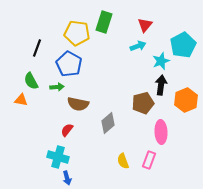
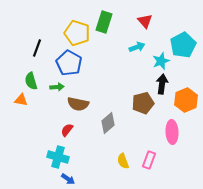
red triangle: moved 4 px up; rotated 21 degrees counterclockwise
yellow pentagon: rotated 10 degrees clockwise
cyan arrow: moved 1 px left, 1 px down
blue pentagon: moved 1 px up
green semicircle: rotated 12 degrees clockwise
black arrow: moved 1 px right, 1 px up
pink ellipse: moved 11 px right
blue arrow: moved 1 px right, 1 px down; rotated 40 degrees counterclockwise
